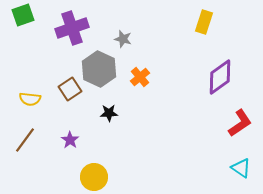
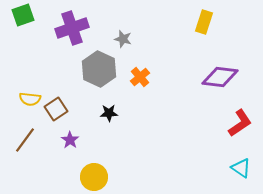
purple diamond: rotated 42 degrees clockwise
brown square: moved 14 px left, 20 px down
